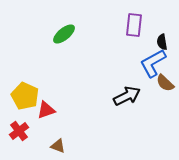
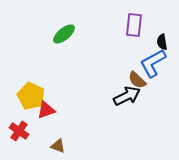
brown semicircle: moved 28 px left, 3 px up
yellow pentagon: moved 6 px right
red cross: rotated 18 degrees counterclockwise
